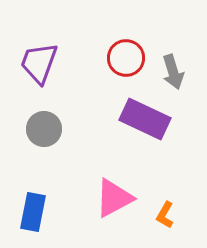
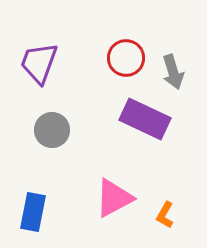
gray circle: moved 8 px right, 1 px down
